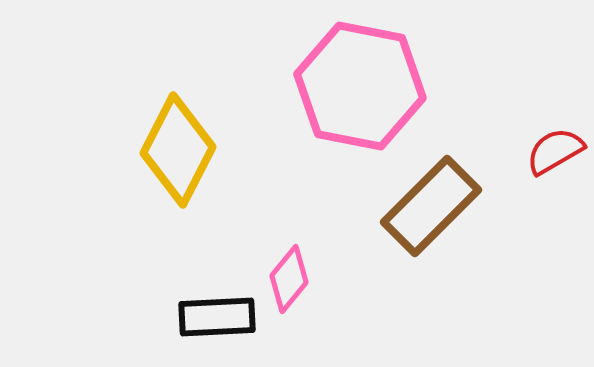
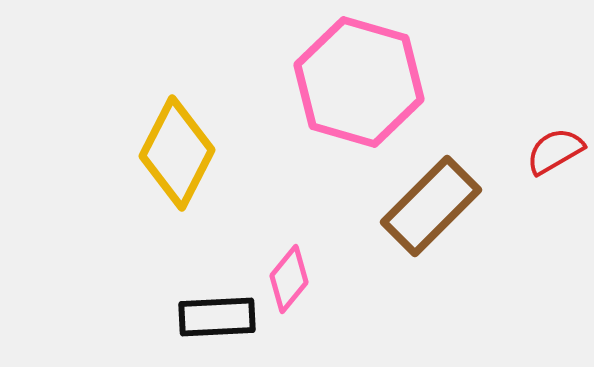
pink hexagon: moved 1 px left, 4 px up; rotated 5 degrees clockwise
yellow diamond: moved 1 px left, 3 px down
